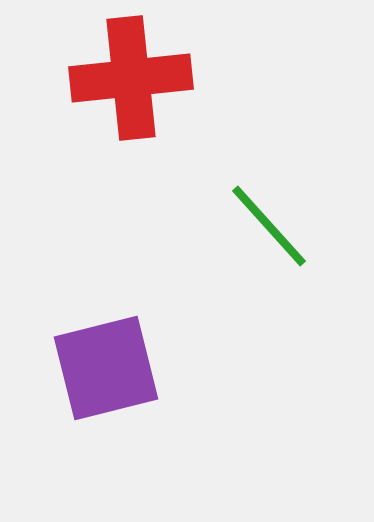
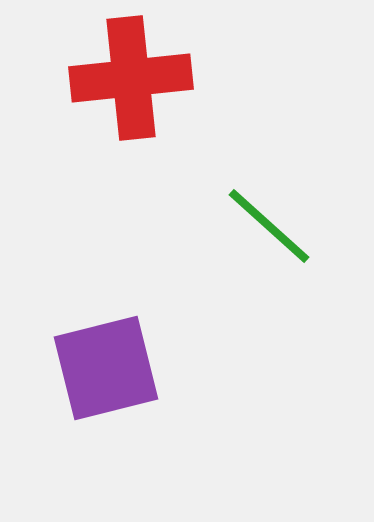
green line: rotated 6 degrees counterclockwise
